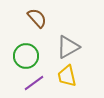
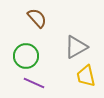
gray triangle: moved 8 px right
yellow trapezoid: moved 19 px right
purple line: rotated 60 degrees clockwise
